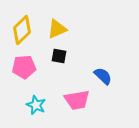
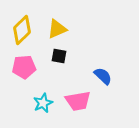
pink trapezoid: moved 1 px right, 1 px down
cyan star: moved 7 px right, 2 px up; rotated 24 degrees clockwise
